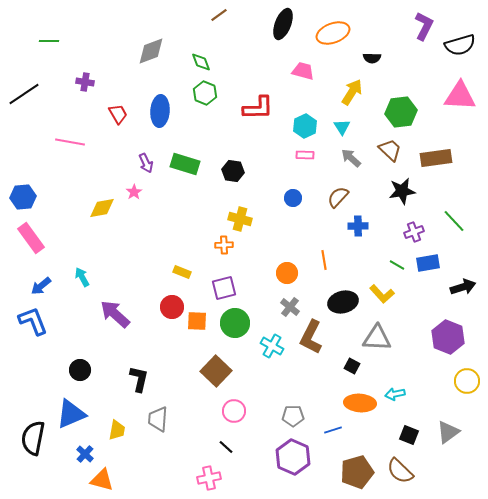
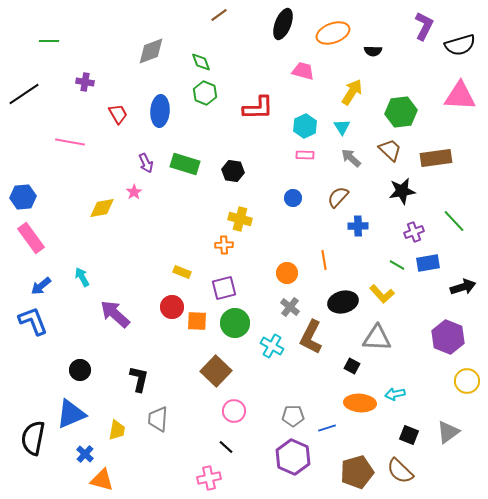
black semicircle at (372, 58): moved 1 px right, 7 px up
blue line at (333, 430): moved 6 px left, 2 px up
